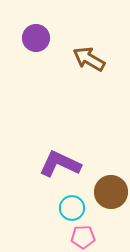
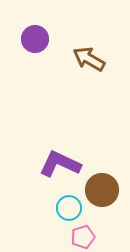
purple circle: moved 1 px left, 1 px down
brown circle: moved 9 px left, 2 px up
cyan circle: moved 3 px left
pink pentagon: rotated 15 degrees counterclockwise
